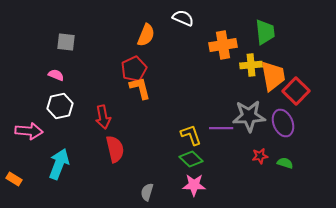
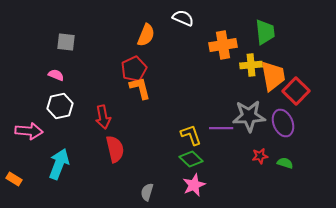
pink star: rotated 25 degrees counterclockwise
